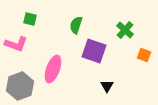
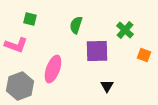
pink L-shape: moved 1 px down
purple square: moved 3 px right; rotated 20 degrees counterclockwise
